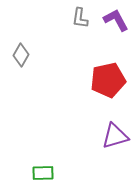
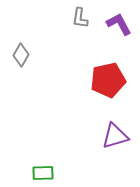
purple L-shape: moved 3 px right, 4 px down
